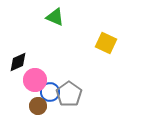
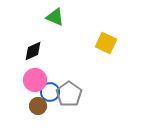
black diamond: moved 15 px right, 11 px up
